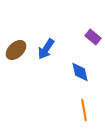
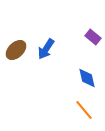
blue diamond: moved 7 px right, 6 px down
orange line: rotated 30 degrees counterclockwise
